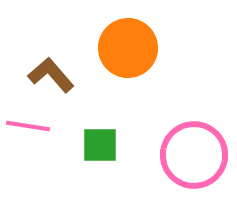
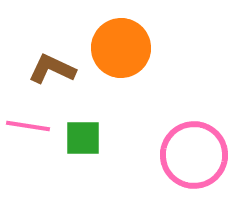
orange circle: moved 7 px left
brown L-shape: moved 1 px right, 6 px up; rotated 24 degrees counterclockwise
green square: moved 17 px left, 7 px up
